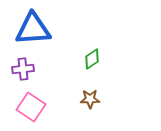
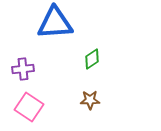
blue triangle: moved 22 px right, 6 px up
brown star: moved 1 px down
pink square: moved 2 px left
